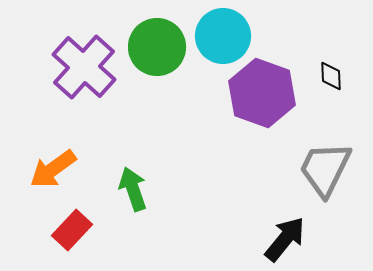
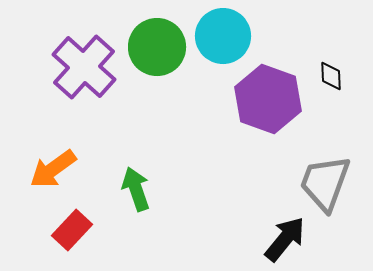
purple hexagon: moved 6 px right, 6 px down
gray trapezoid: moved 14 px down; rotated 6 degrees counterclockwise
green arrow: moved 3 px right
